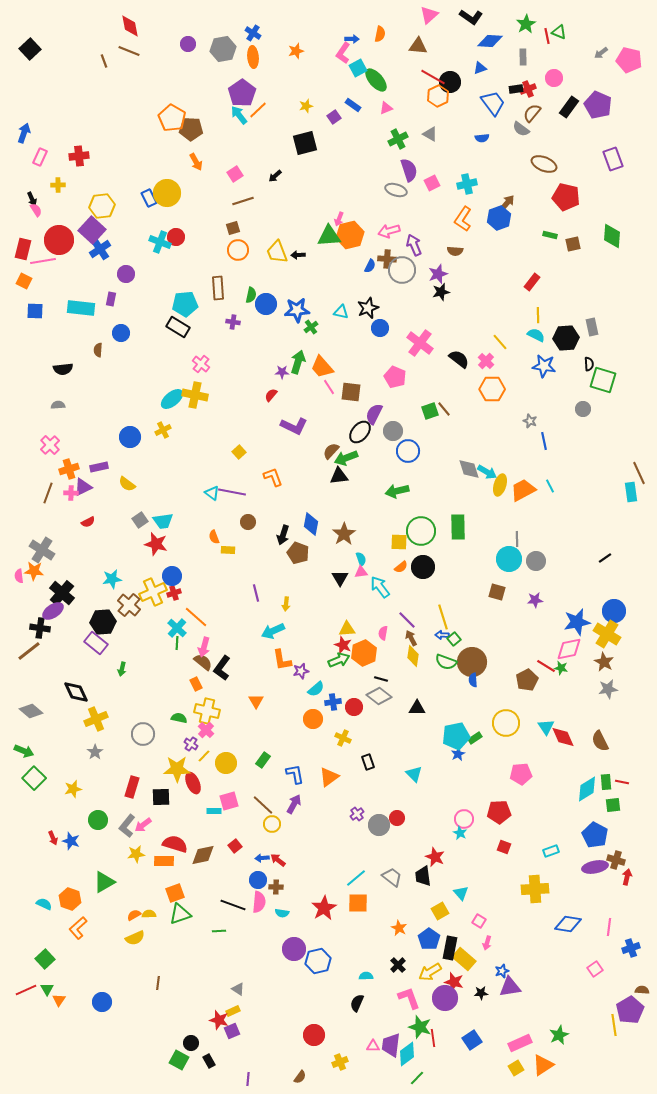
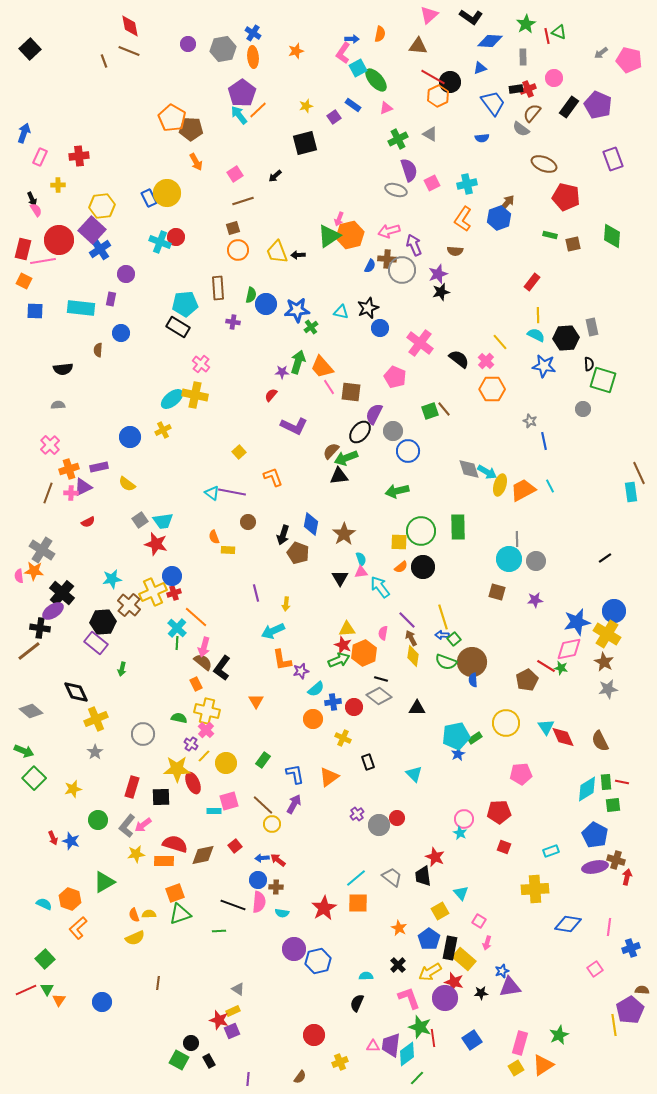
green triangle at (329, 236): rotated 30 degrees counterclockwise
orange semicircle at (134, 915): rotated 80 degrees counterclockwise
pink rectangle at (520, 1043): rotated 50 degrees counterclockwise
